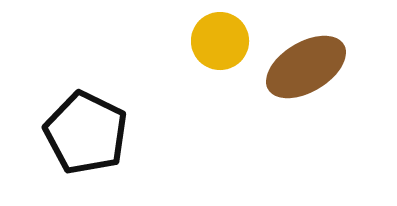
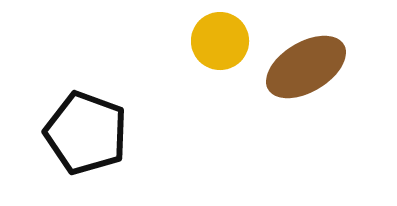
black pentagon: rotated 6 degrees counterclockwise
